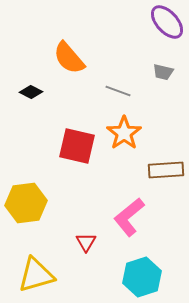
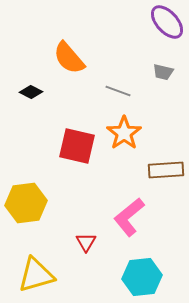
cyan hexagon: rotated 12 degrees clockwise
